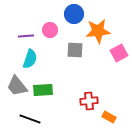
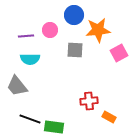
blue circle: moved 1 px down
orange star: moved 1 px up
cyan semicircle: rotated 72 degrees clockwise
green rectangle: moved 11 px right, 37 px down; rotated 12 degrees clockwise
